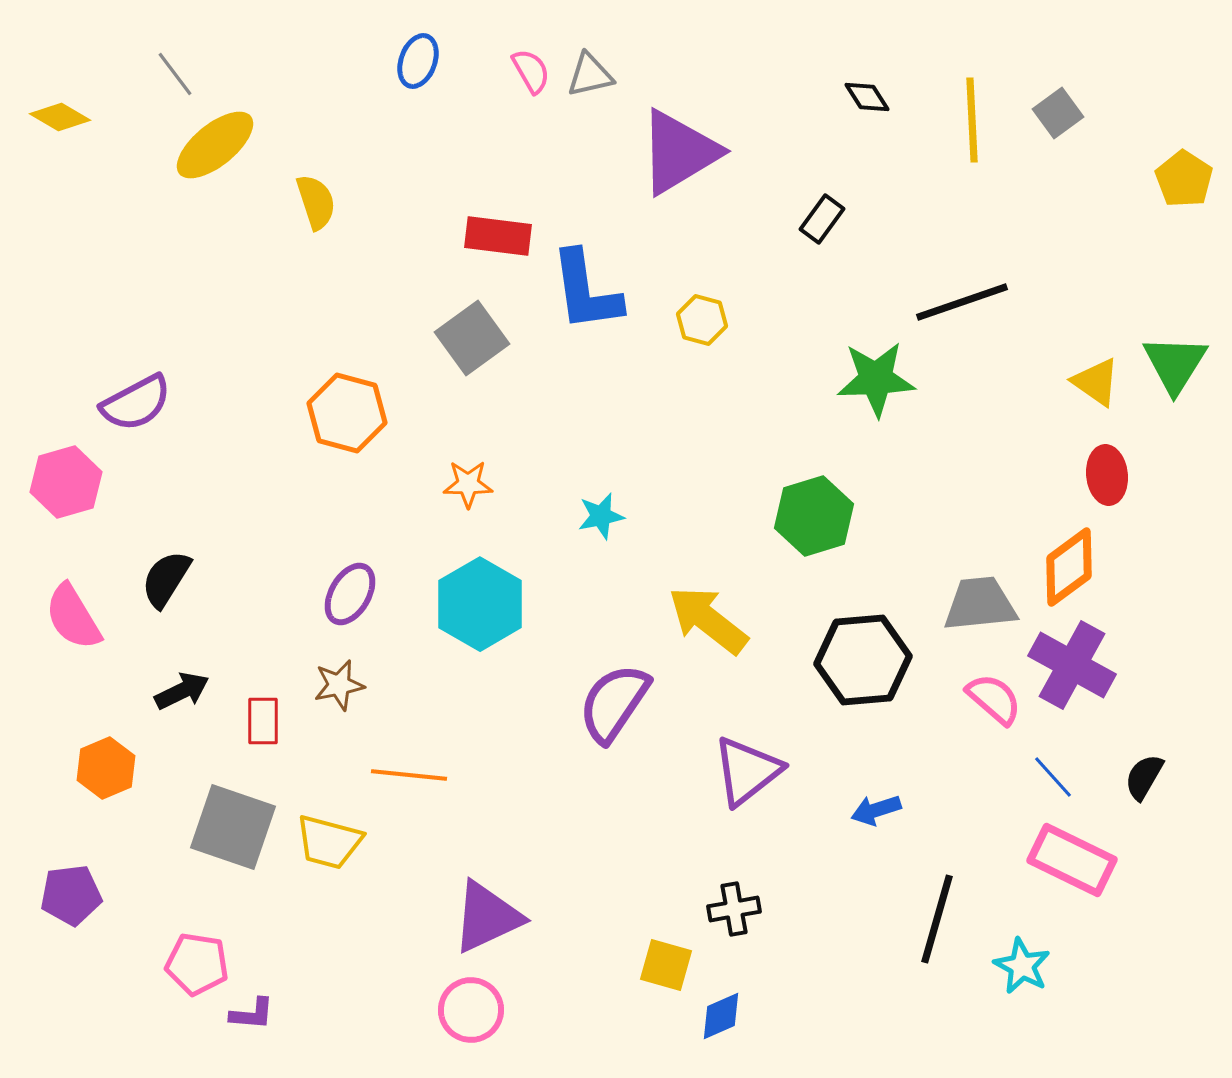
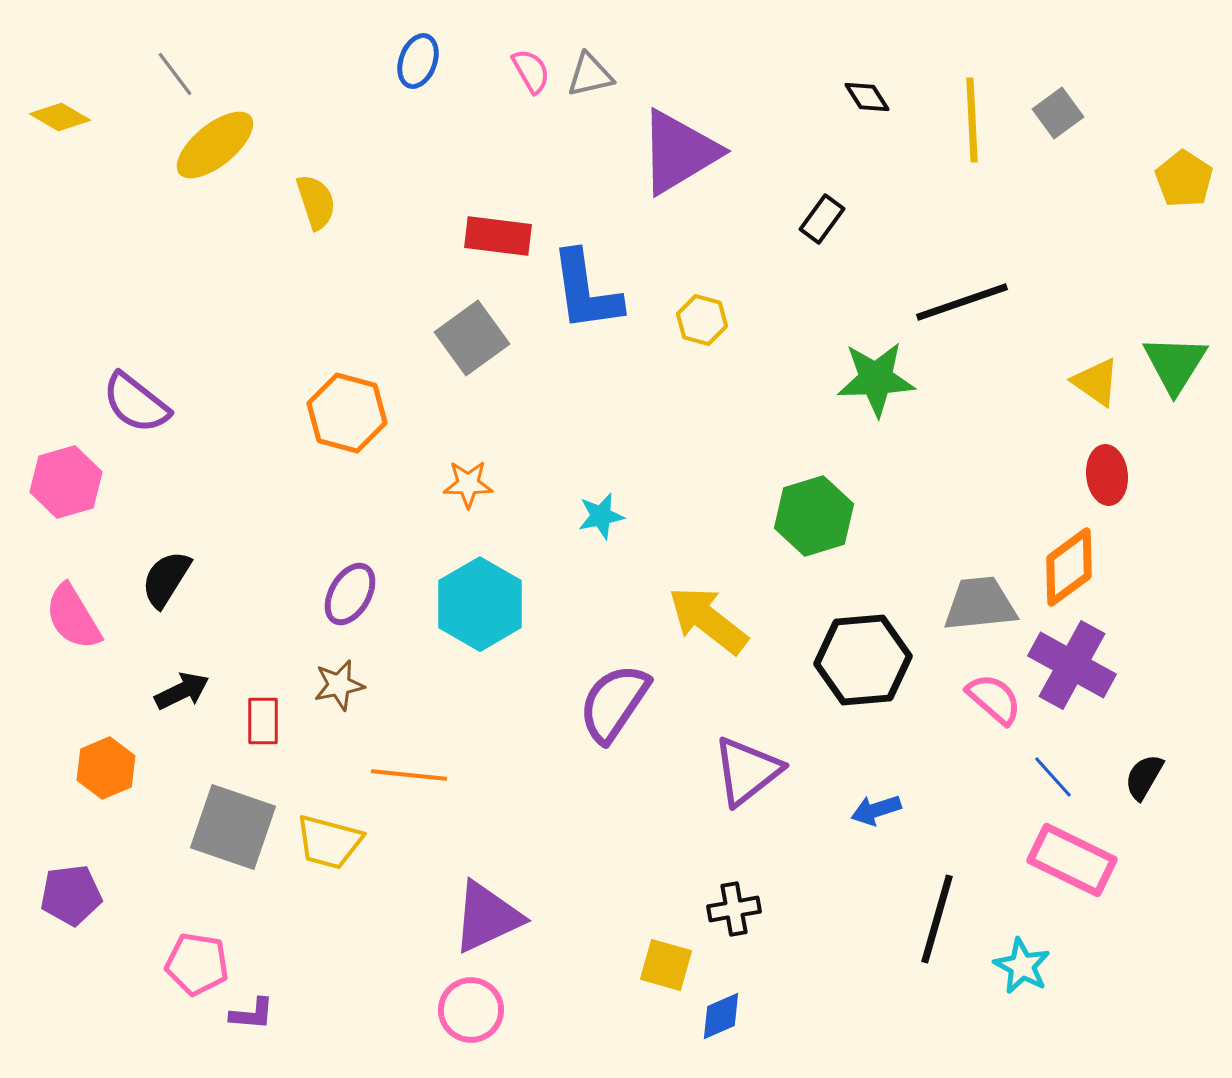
purple semicircle at (136, 403): rotated 66 degrees clockwise
